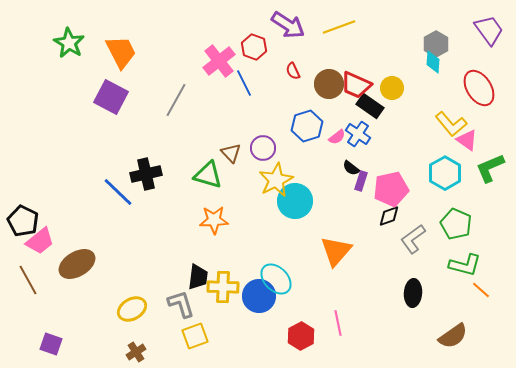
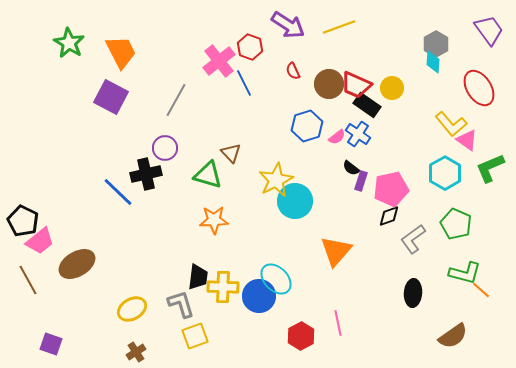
red hexagon at (254, 47): moved 4 px left
black rectangle at (370, 106): moved 3 px left, 1 px up
purple circle at (263, 148): moved 98 px left
green L-shape at (465, 265): moved 8 px down
